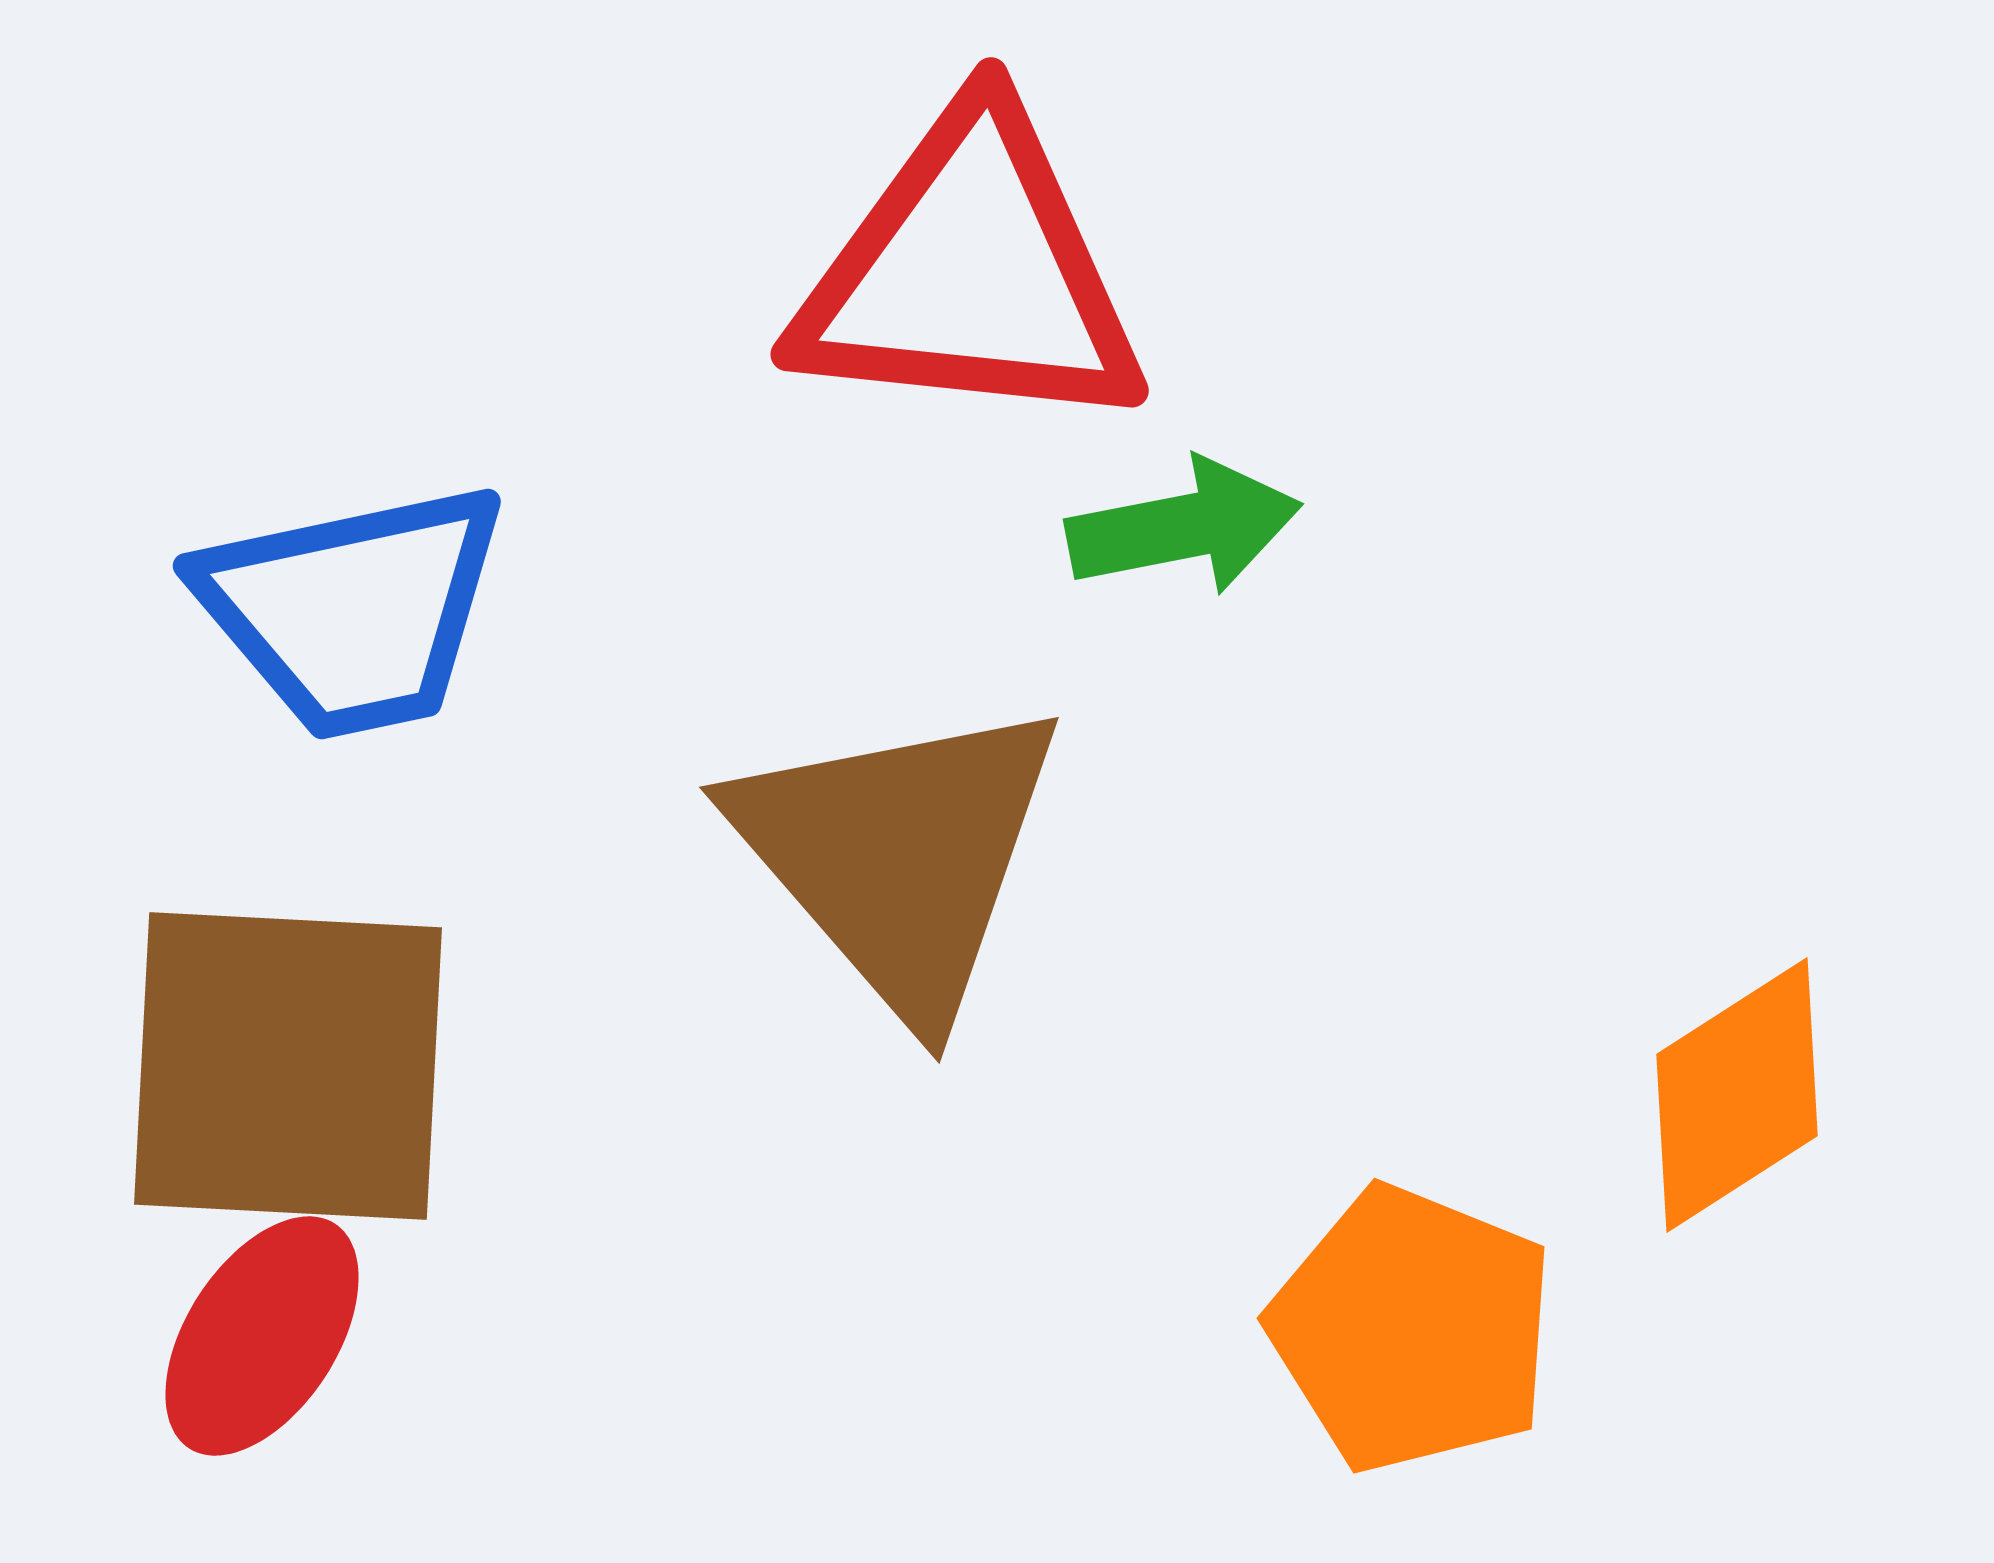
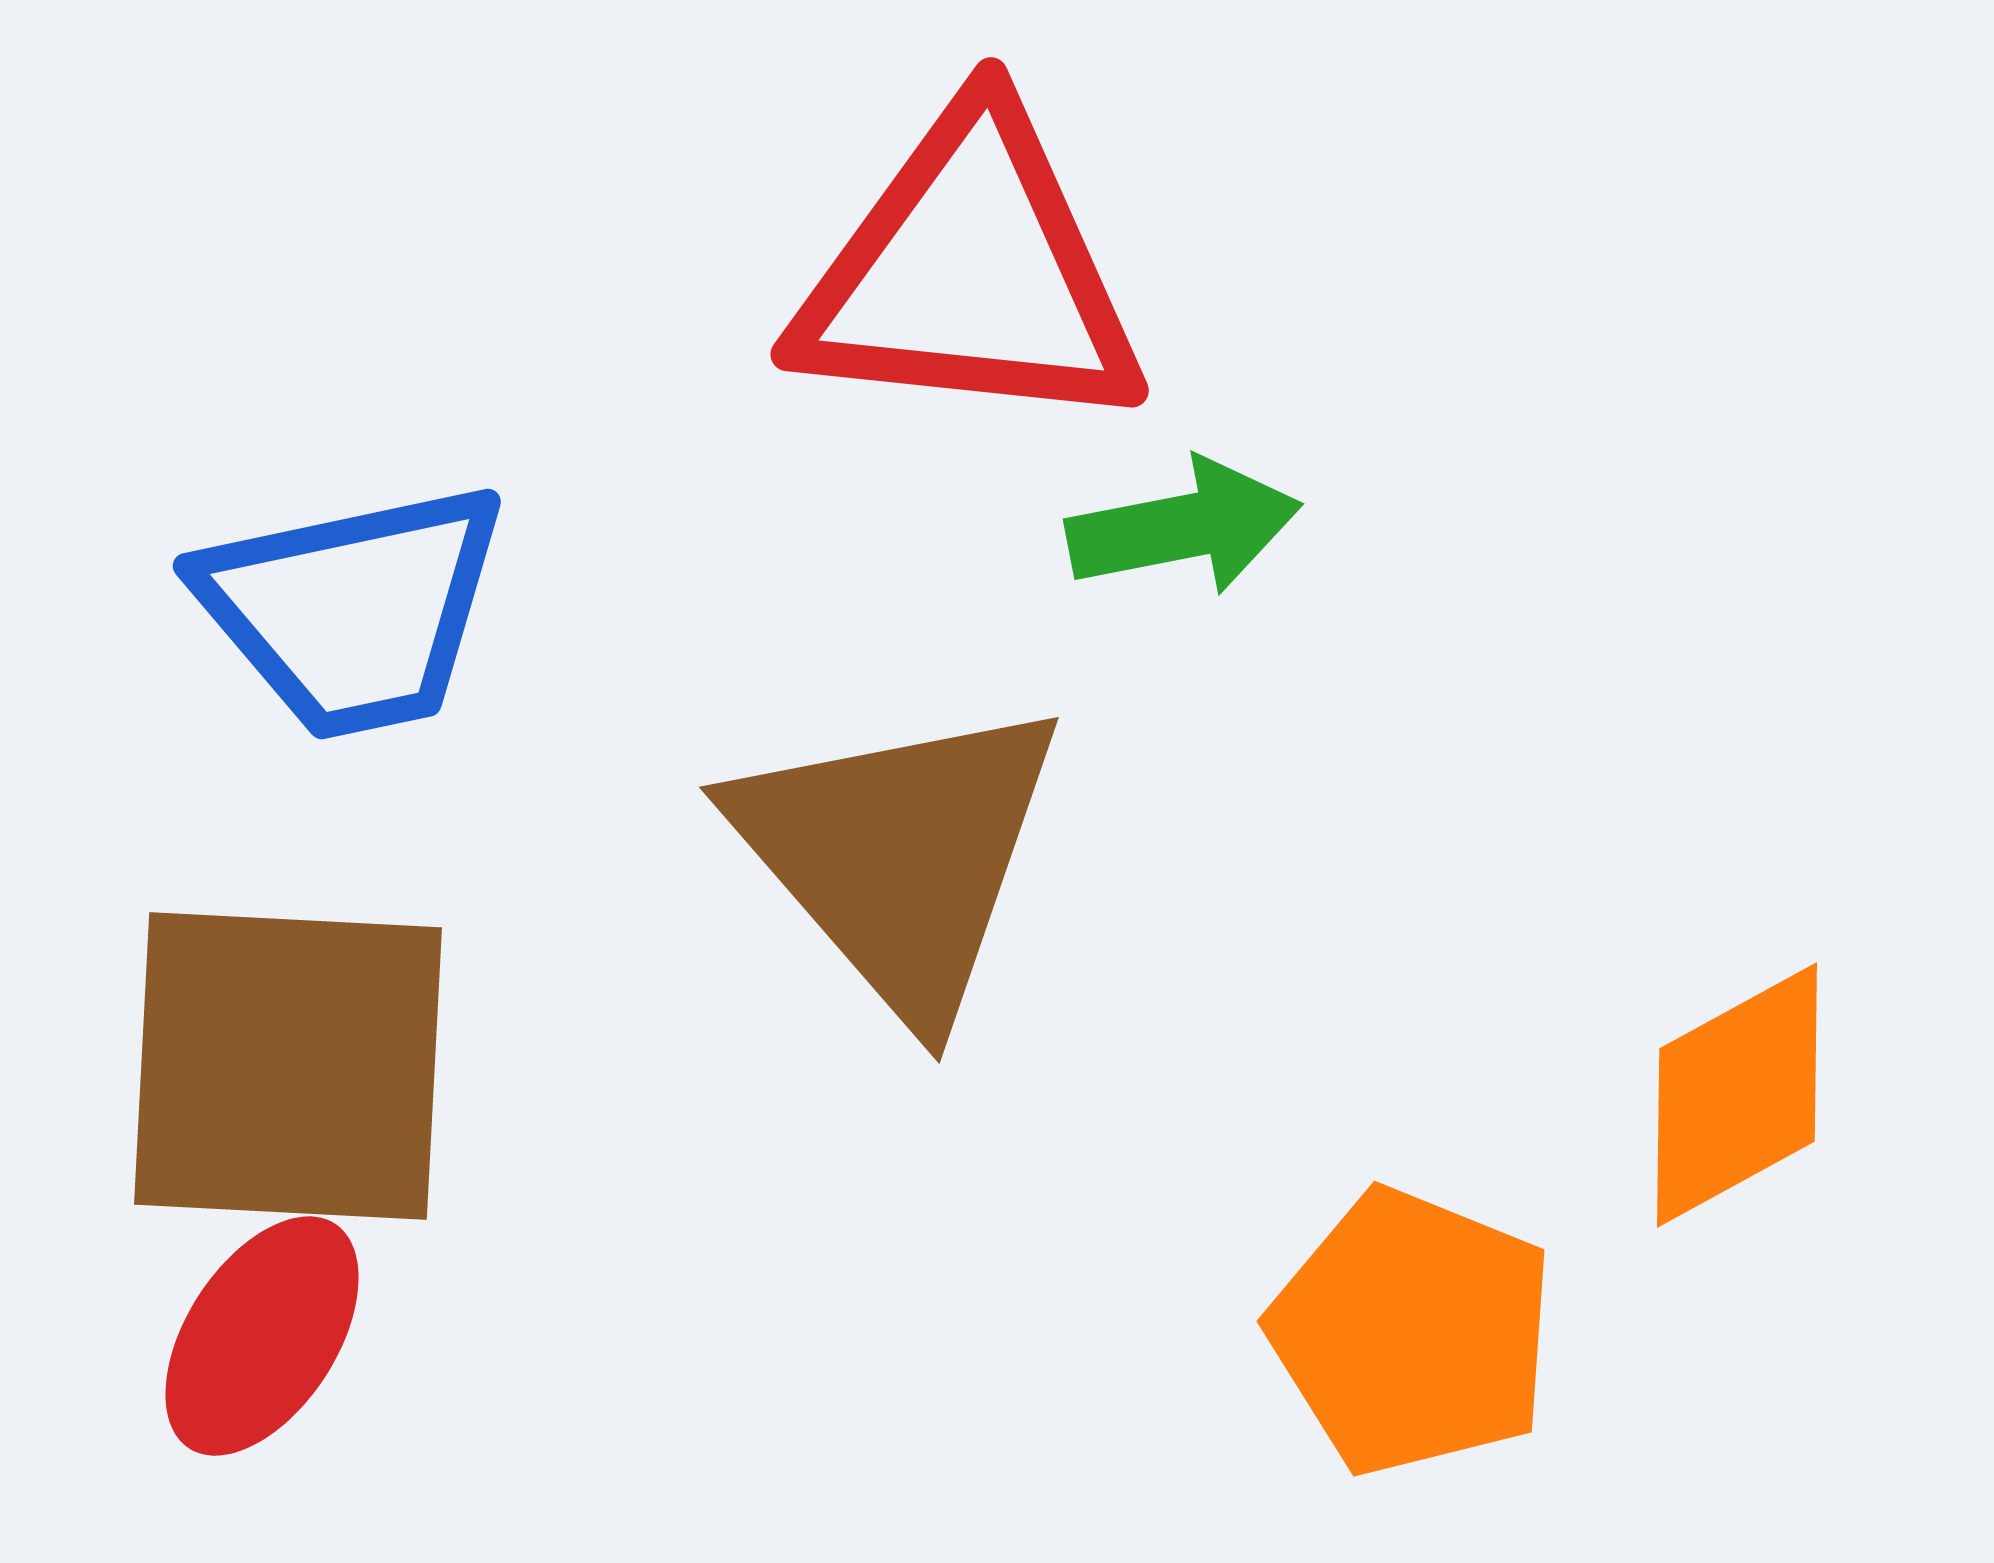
orange diamond: rotated 4 degrees clockwise
orange pentagon: moved 3 px down
